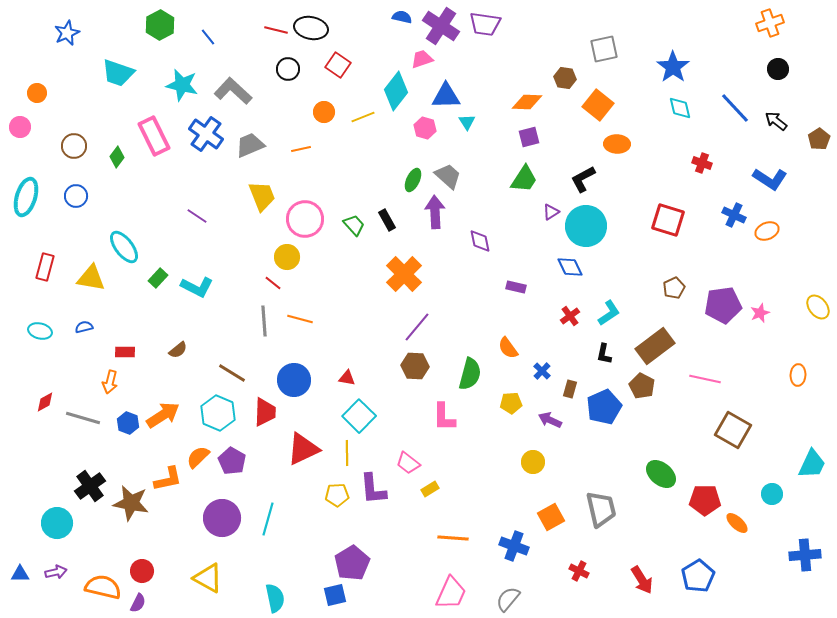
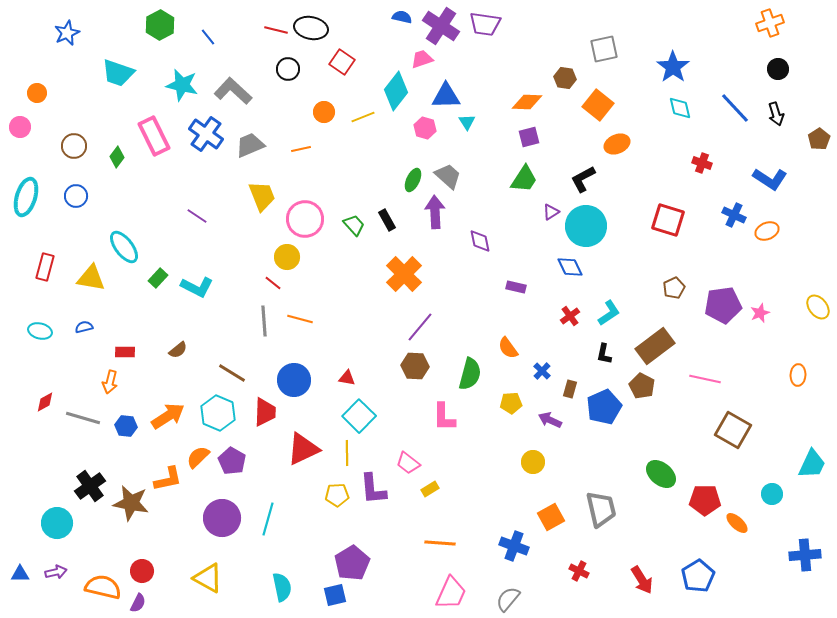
red square at (338, 65): moved 4 px right, 3 px up
black arrow at (776, 121): moved 7 px up; rotated 145 degrees counterclockwise
orange ellipse at (617, 144): rotated 25 degrees counterclockwise
purple line at (417, 327): moved 3 px right
orange arrow at (163, 415): moved 5 px right, 1 px down
blue hexagon at (128, 423): moved 2 px left, 3 px down; rotated 15 degrees counterclockwise
orange line at (453, 538): moved 13 px left, 5 px down
cyan semicircle at (275, 598): moved 7 px right, 11 px up
